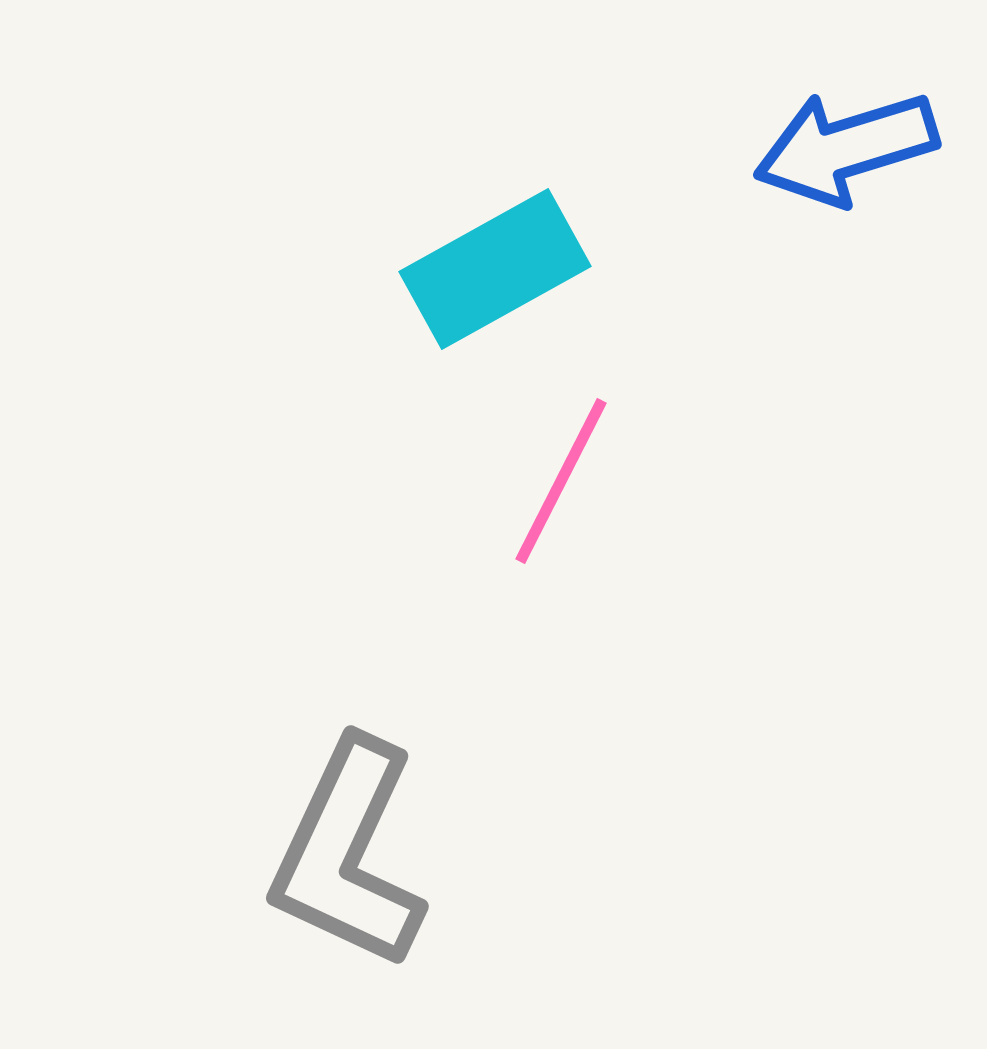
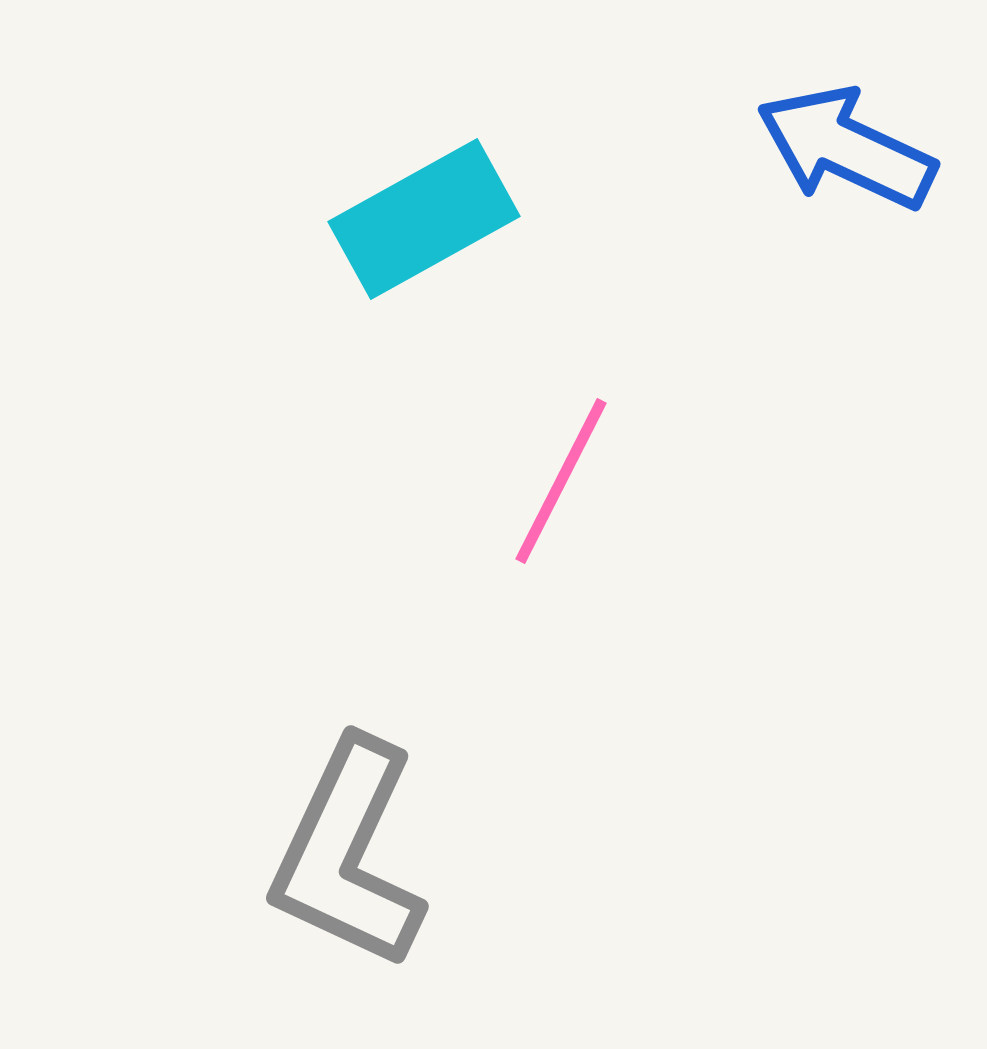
blue arrow: rotated 42 degrees clockwise
cyan rectangle: moved 71 px left, 50 px up
